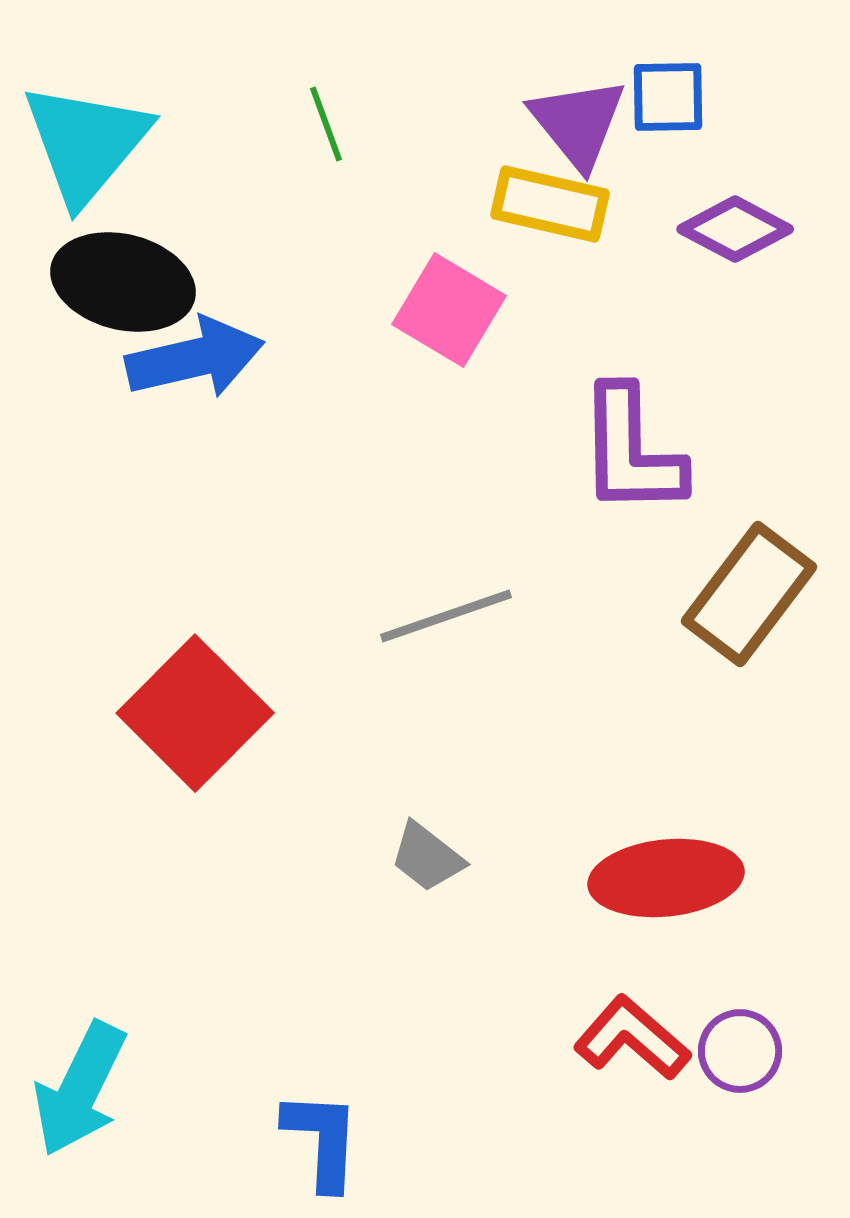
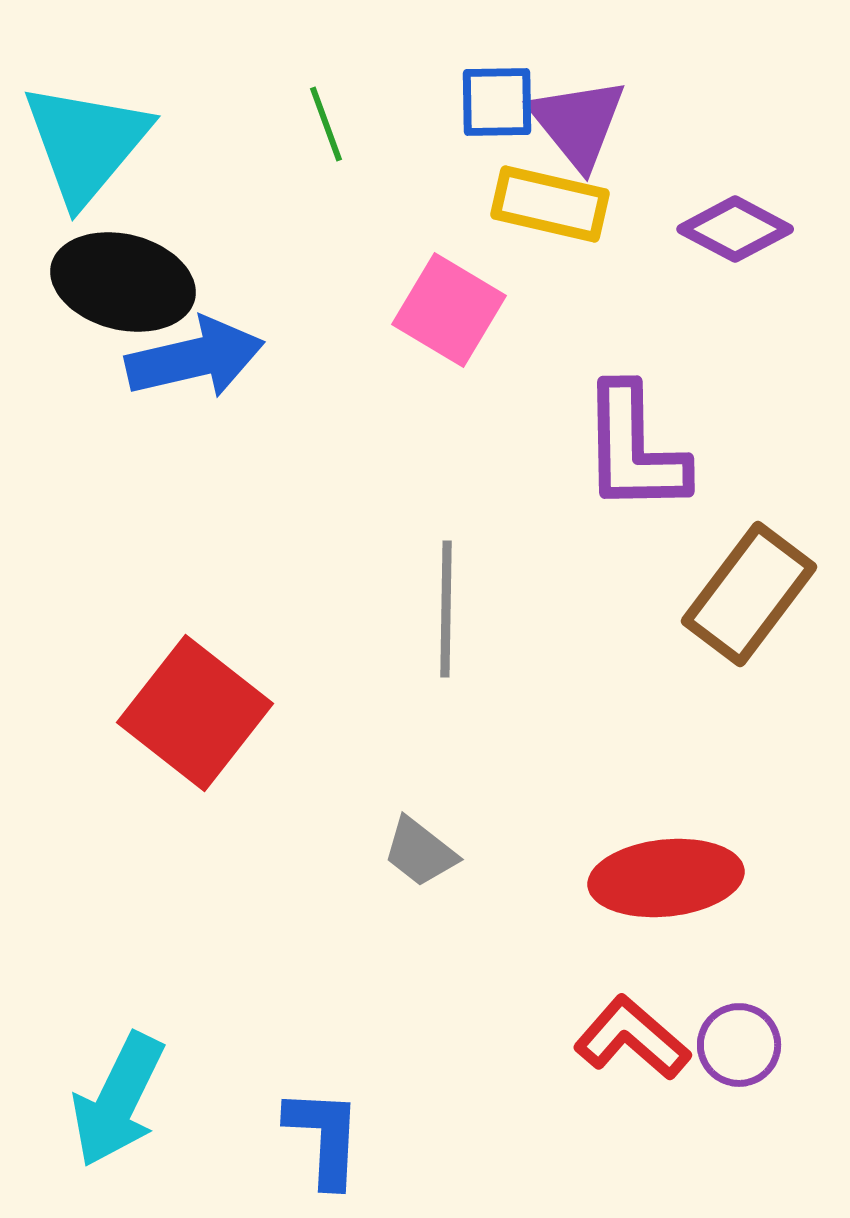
blue square: moved 171 px left, 5 px down
purple L-shape: moved 3 px right, 2 px up
gray line: moved 7 px up; rotated 70 degrees counterclockwise
red square: rotated 7 degrees counterclockwise
gray trapezoid: moved 7 px left, 5 px up
purple circle: moved 1 px left, 6 px up
cyan arrow: moved 38 px right, 11 px down
blue L-shape: moved 2 px right, 3 px up
